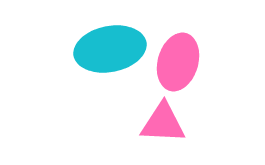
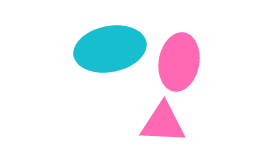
pink ellipse: moved 1 px right; rotated 6 degrees counterclockwise
